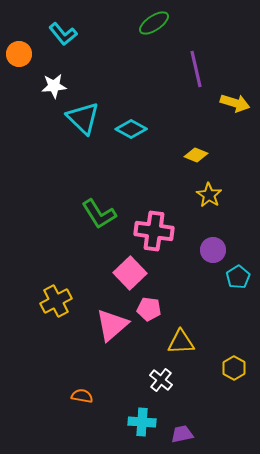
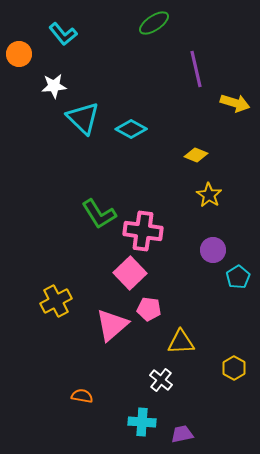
pink cross: moved 11 px left
